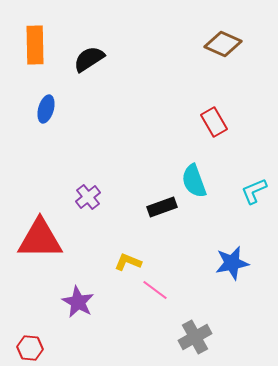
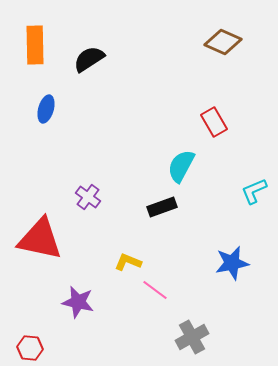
brown diamond: moved 2 px up
cyan semicircle: moved 13 px left, 15 px up; rotated 48 degrees clockwise
purple cross: rotated 15 degrees counterclockwise
red triangle: rotated 12 degrees clockwise
purple star: rotated 16 degrees counterclockwise
gray cross: moved 3 px left
